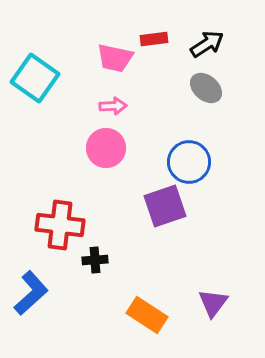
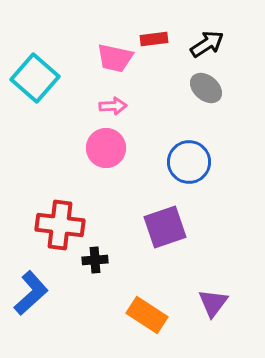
cyan square: rotated 6 degrees clockwise
purple square: moved 21 px down
